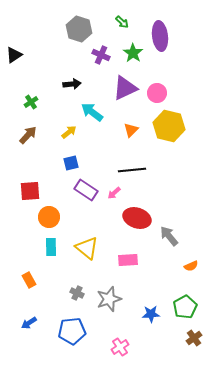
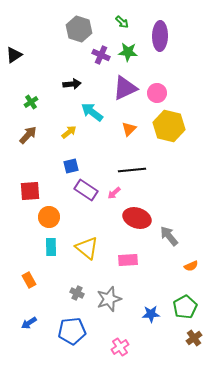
purple ellipse: rotated 8 degrees clockwise
green star: moved 5 px left, 1 px up; rotated 30 degrees counterclockwise
orange triangle: moved 2 px left, 1 px up
blue square: moved 3 px down
